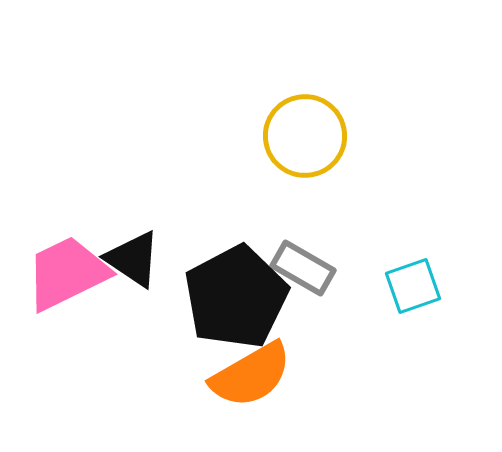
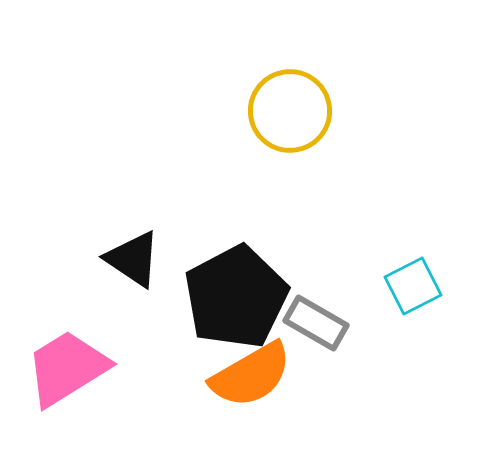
yellow circle: moved 15 px left, 25 px up
gray rectangle: moved 13 px right, 55 px down
pink trapezoid: moved 95 px down; rotated 6 degrees counterclockwise
cyan square: rotated 8 degrees counterclockwise
